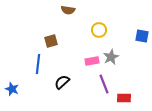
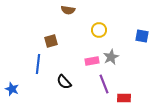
black semicircle: moved 2 px right; rotated 91 degrees counterclockwise
